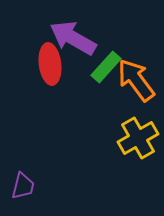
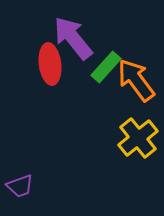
purple arrow: rotated 21 degrees clockwise
yellow cross: rotated 9 degrees counterclockwise
purple trapezoid: moved 3 px left; rotated 56 degrees clockwise
